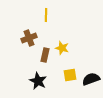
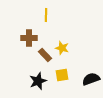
brown cross: rotated 21 degrees clockwise
brown rectangle: rotated 56 degrees counterclockwise
yellow square: moved 8 px left
black star: rotated 24 degrees clockwise
